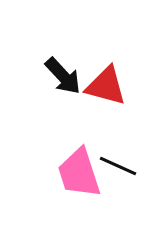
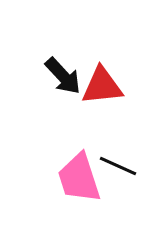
red triangle: moved 4 px left; rotated 21 degrees counterclockwise
pink trapezoid: moved 5 px down
